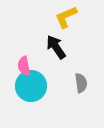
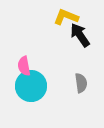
yellow L-shape: rotated 45 degrees clockwise
black arrow: moved 24 px right, 12 px up
